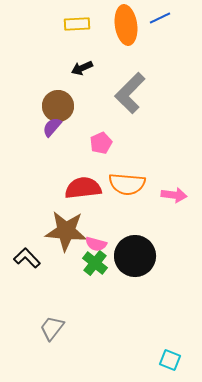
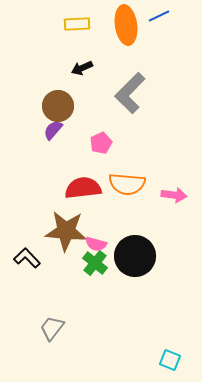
blue line: moved 1 px left, 2 px up
purple semicircle: moved 1 px right, 3 px down
